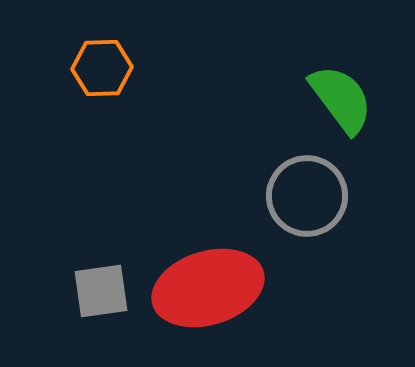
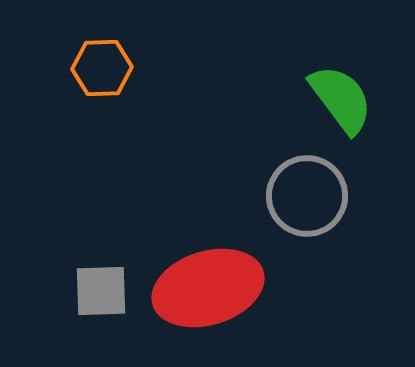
gray square: rotated 6 degrees clockwise
